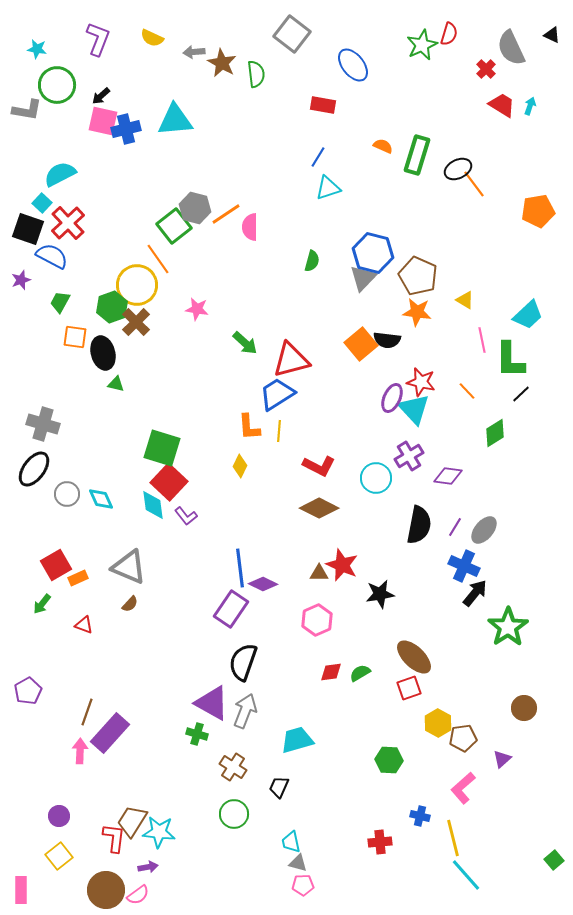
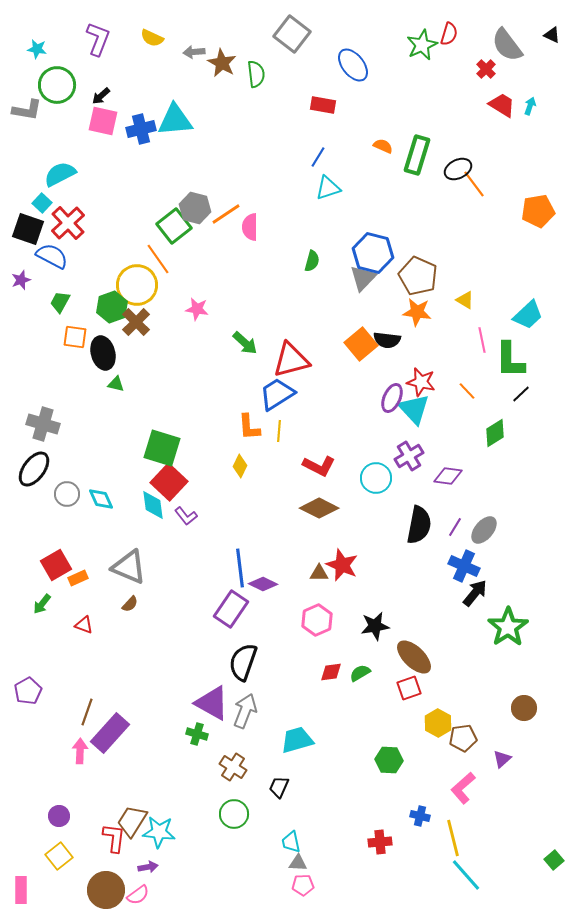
gray semicircle at (511, 48): moved 4 px left, 3 px up; rotated 12 degrees counterclockwise
blue cross at (126, 129): moved 15 px right
black star at (380, 594): moved 5 px left, 32 px down
gray triangle at (298, 863): rotated 12 degrees counterclockwise
